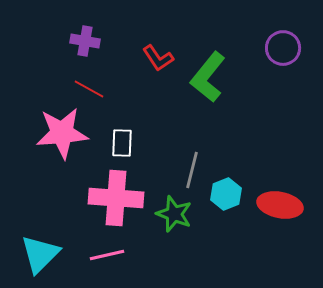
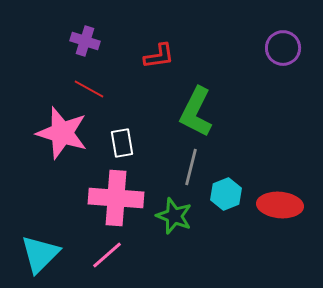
purple cross: rotated 8 degrees clockwise
red L-shape: moved 1 px right, 2 px up; rotated 64 degrees counterclockwise
green L-shape: moved 12 px left, 35 px down; rotated 12 degrees counterclockwise
pink star: rotated 22 degrees clockwise
white rectangle: rotated 12 degrees counterclockwise
gray line: moved 1 px left, 3 px up
red ellipse: rotated 6 degrees counterclockwise
green star: moved 2 px down
pink line: rotated 28 degrees counterclockwise
